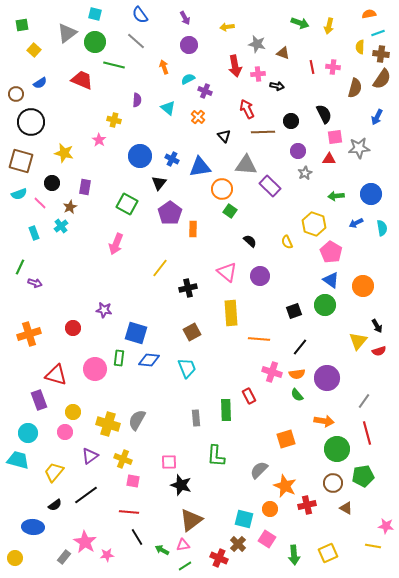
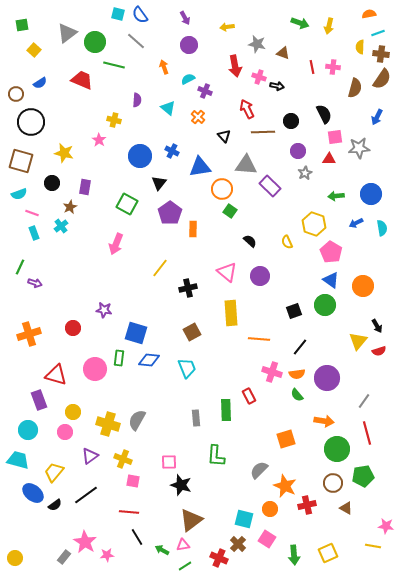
cyan square at (95, 14): moved 23 px right
pink cross at (258, 74): moved 1 px right, 3 px down; rotated 24 degrees clockwise
blue cross at (172, 159): moved 8 px up
pink line at (40, 203): moved 8 px left, 10 px down; rotated 24 degrees counterclockwise
cyan circle at (28, 433): moved 3 px up
blue ellipse at (33, 527): moved 34 px up; rotated 35 degrees clockwise
